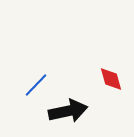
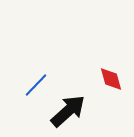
black arrow: rotated 30 degrees counterclockwise
